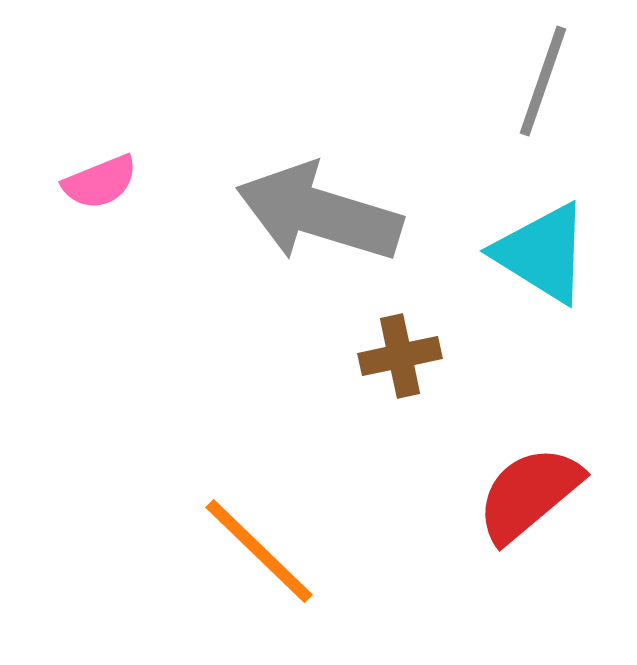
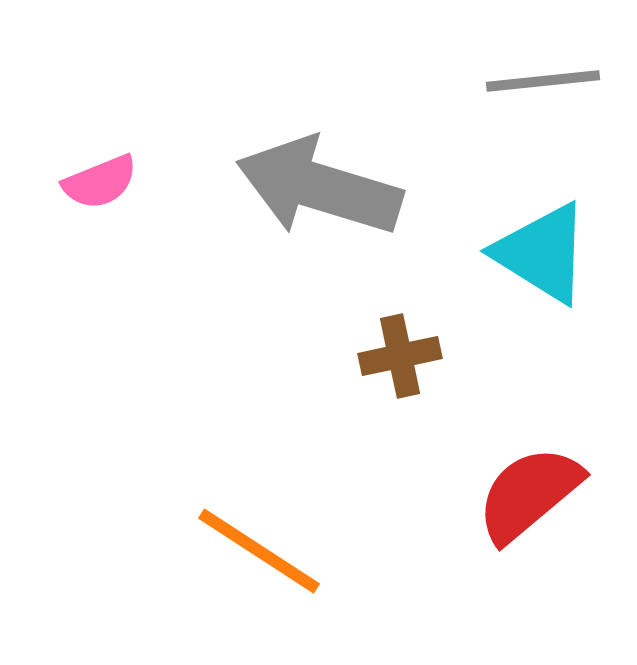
gray line: rotated 65 degrees clockwise
gray arrow: moved 26 px up
orange line: rotated 11 degrees counterclockwise
